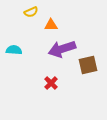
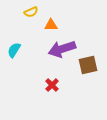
cyan semicircle: rotated 63 degrees counterclockwise
red cross: moved 1 px right, 2 px down
